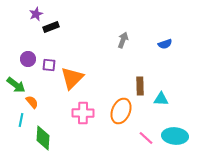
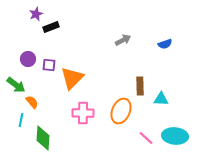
gray arrow: rotated 42 degrees clockwise
